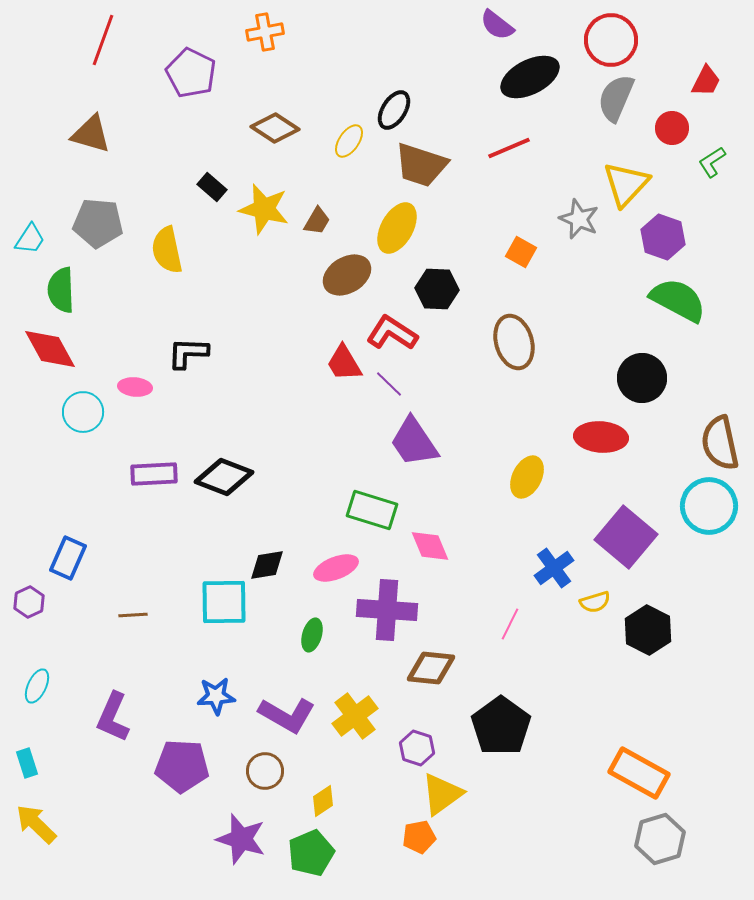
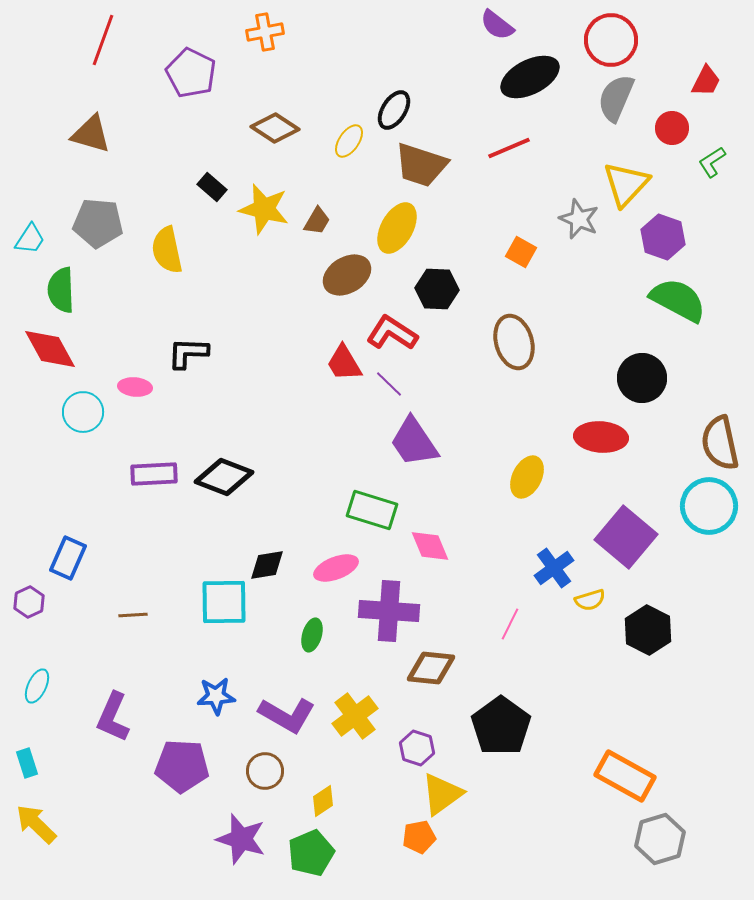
yellow semicircle at (595, 602): moved 5 px left, 2 px up
purple cross at (387, 610): moved 2 px right, 1 px down
orange rectangle at (639, 773): moved 14 px left, 3 px down
